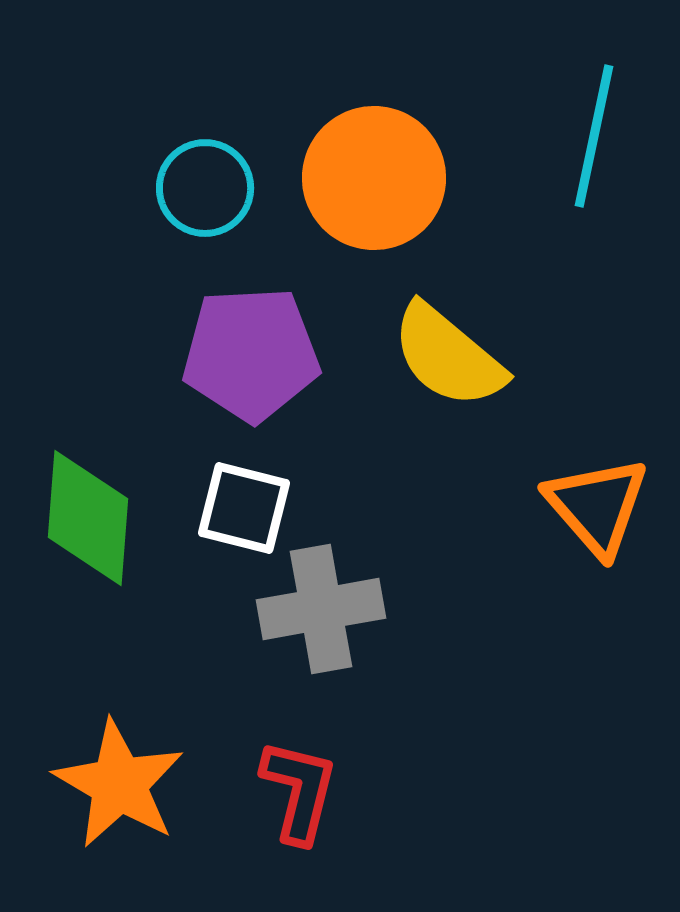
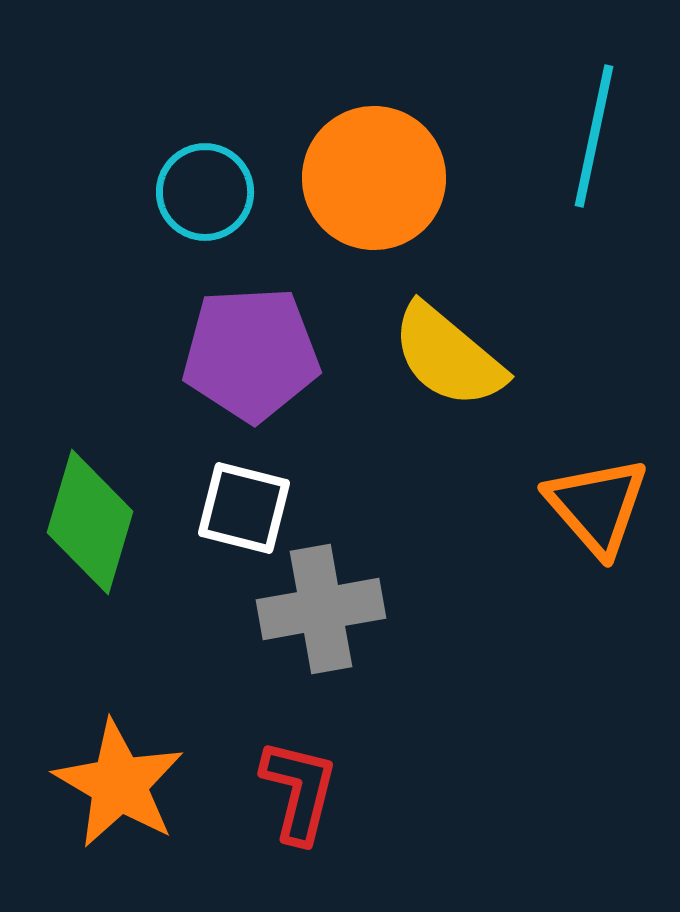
cyan circle: moved 4 px down
green diamond: moved 2 px right, 4 px down; rotated 12 degrees clockwise
